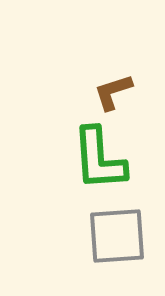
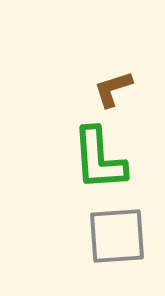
brown L-shape: moved 3 px up
